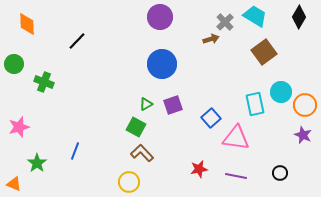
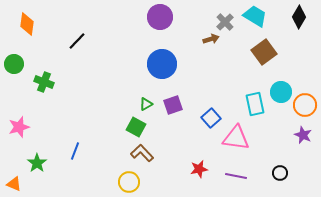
orange diamond: rotated 10 degrees clockwise
